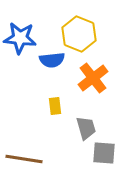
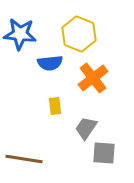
blue star: moved 4 px up
blue semicircle: moved 2 px left, 3 px down
gray trapezoid: rotated 130 degrees counterclockwise
